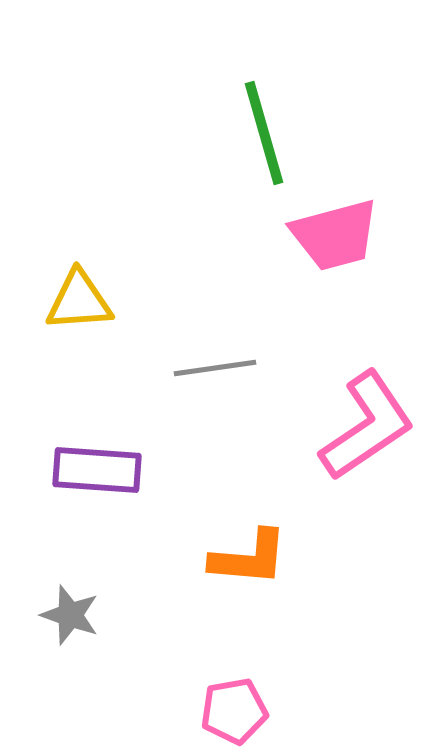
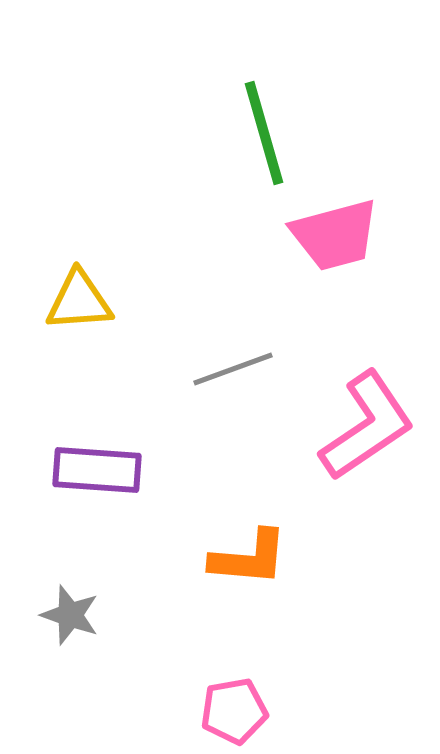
gray line: moved 18 px right, 1 px down; rotated 12 degrees counterclockwise
